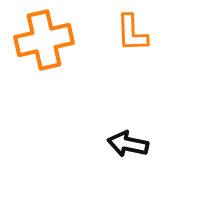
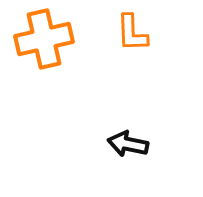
orange cross: moved 1 px up
